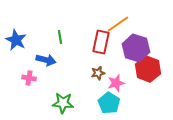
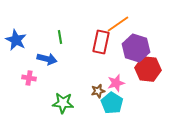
blue arrow: moved 1 px right, 1 px up
red hexagon: rotated 15 degrees counterclockwise
brown star: moved 18 px down
cyan pentagon: moved 3 px right
